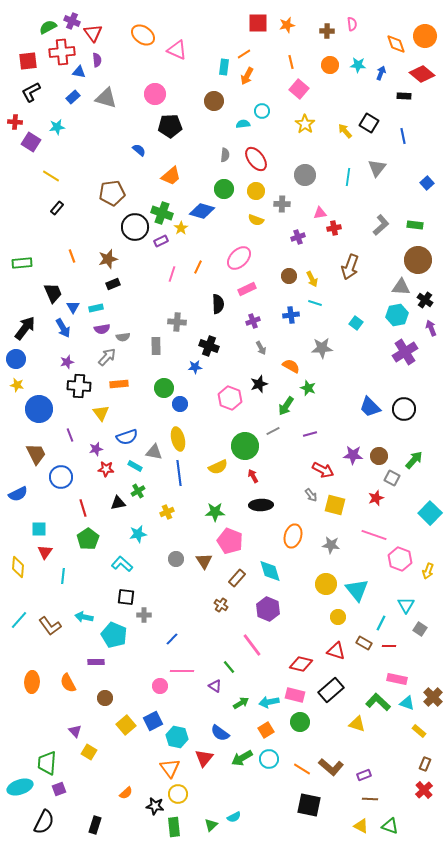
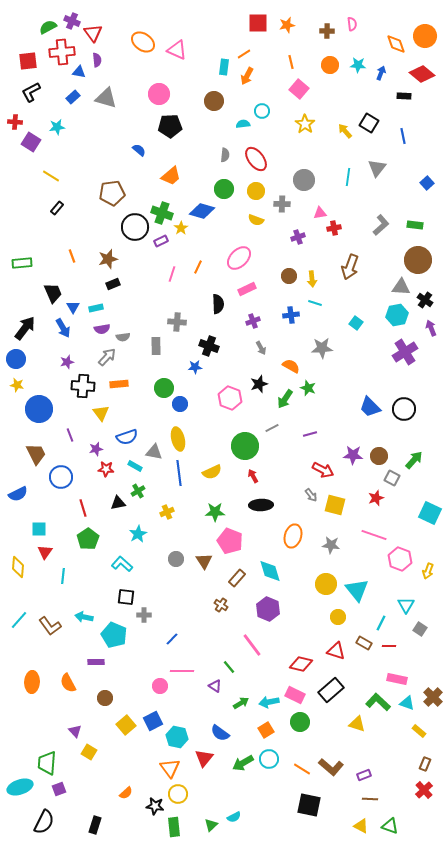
orange ellipse at (143, 35): moved 7 px down
pink circle at (155, 94): moved 4 px right
gray circle at (305, 175): moved 1 px left, 5 px down
yellow arrow at (312, 279): rotated 21 degrees clockwise
black cross at (79, 386): moved 4 px right
green arrow at (286, 406): moved 1 px left, 7 px up
gray line at (273, 431): moved 1 px left, 3 px up
yellow semicircle at (218, 467): moved 6 px left, 5 px down
cyan square at (430, 513): rotated 20 degrees counterclockwise
cyan star at (138, 534): rotated 18 degrees counterclockwise
pink rectangle at (295, 695): rotated 12 degrees clockwise
green arrow at (242, 758): moved 1 px right, 5 px down
